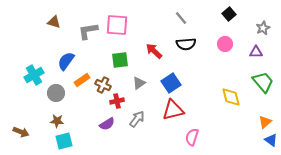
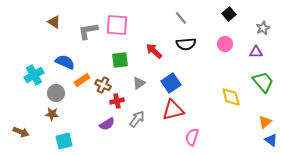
brown triangle: rotated 16 degrees clockwise
blue semicircle: moved 1 px left, 1 px down; rotated 78 degrees clockwise
brown star: moved 5 px left, 7 px up
